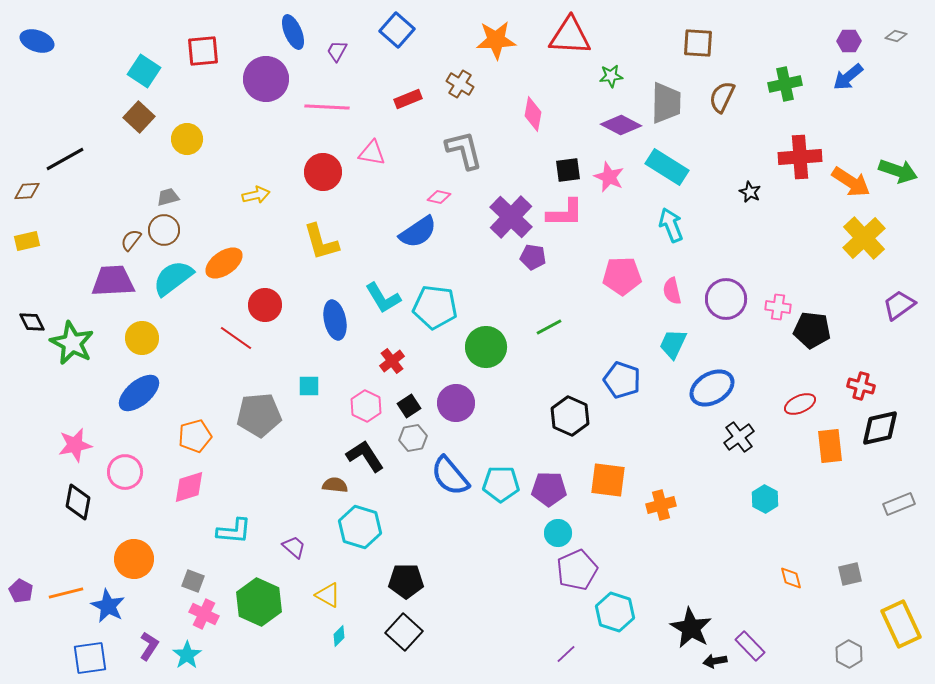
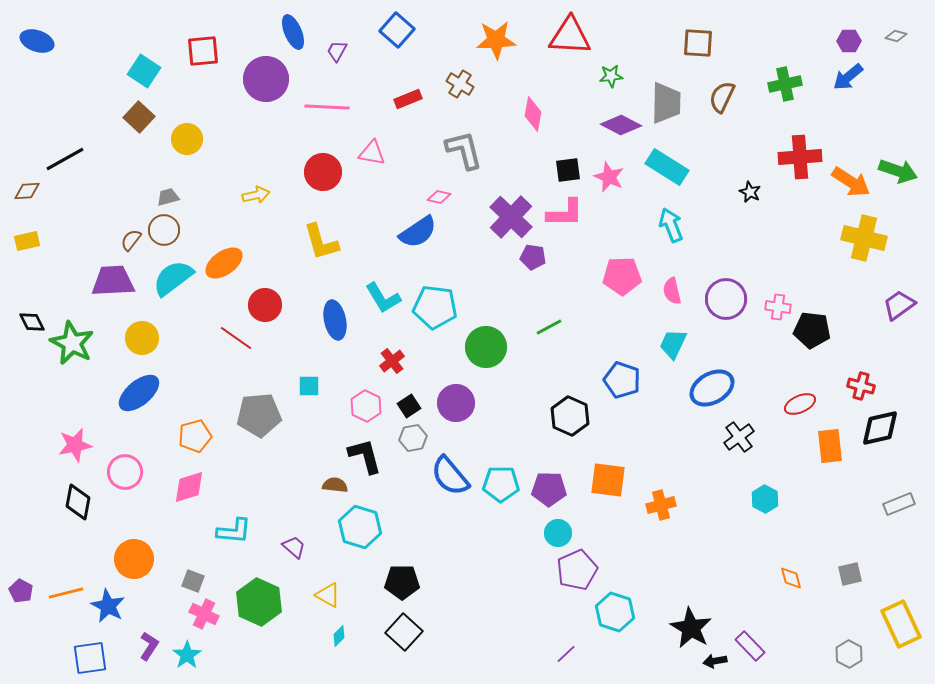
yellow cross at (864, 238): rotated 33 degrees counterclockwise
black L-shape at (365, 456): rotated 18 degrees clockwise
black pentagon at (406, 581): moved 4 px left, 1 px down
